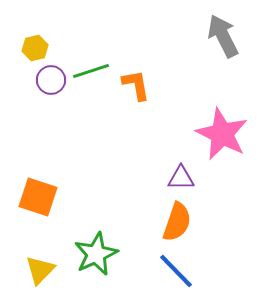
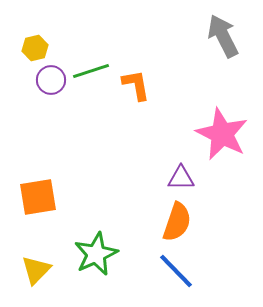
orange square: rotated 27 degrees counterclockwise
yellow triangle: moved 4 px left
